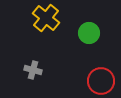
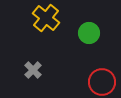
gray cross: rotated 30 degrees clockwise
red circle: moved 1 px right, 1 px down
